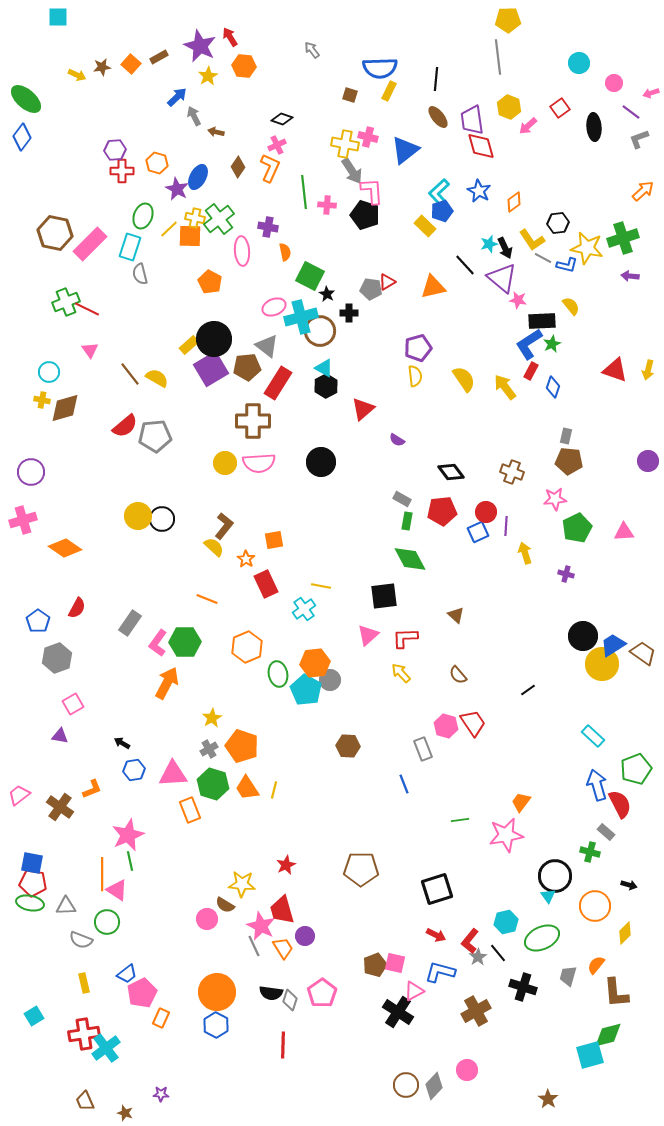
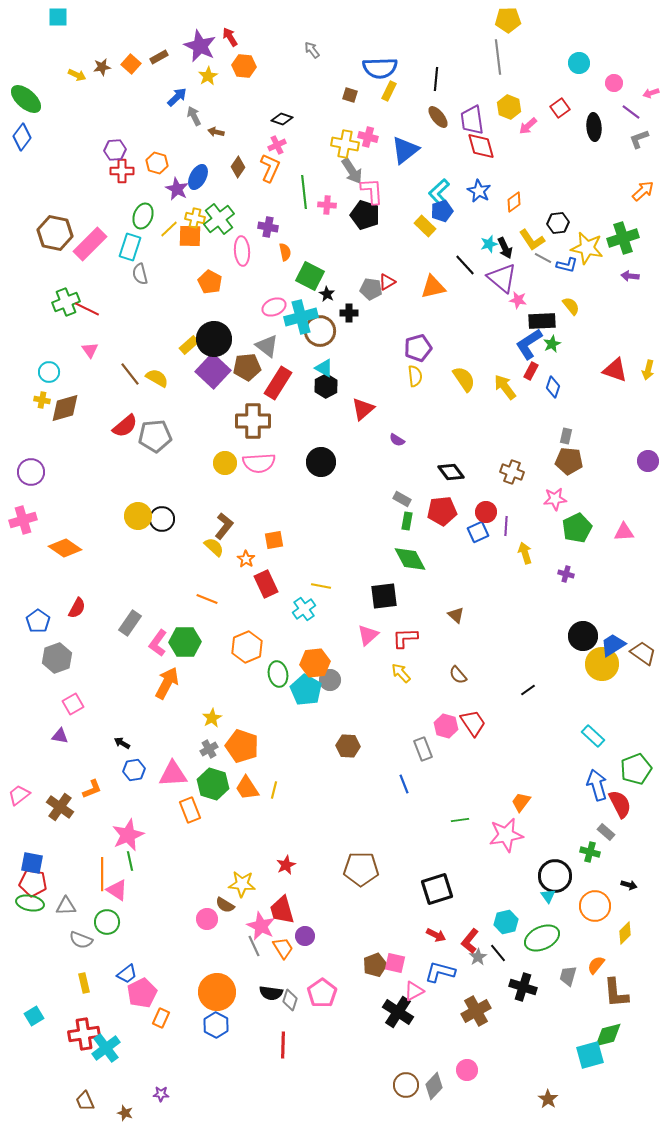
purple square at (211, 369): moved 2 px right, 2 px down; rotated 16 degrees counterclockwise
